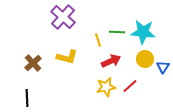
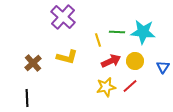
yellow circle: moved 10 px left, 2 px down
